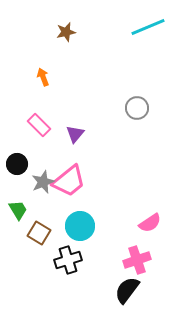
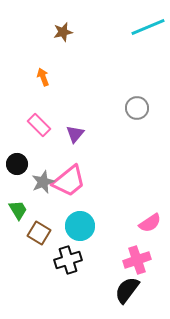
brown star: moved 3 px left
